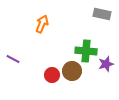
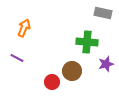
gray rectangle: moved 1 px right, 1 px up
orange arrow: moved 18 px left, 4 px down
green cross: moved 1 px right, 9 px up
purple line: moved 4 px right, 1 px up
red circle: moved 7 px down
